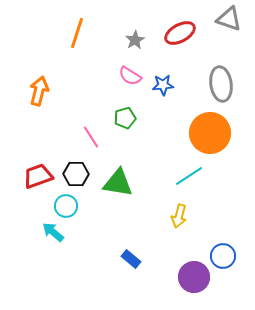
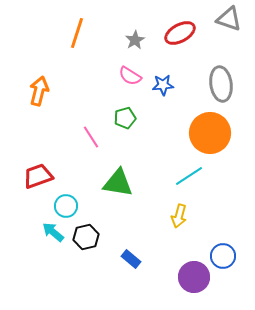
black hexagon: moved 10 px right, 63 px down; rotated 15 degrees counterclockwise
